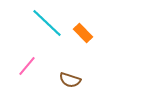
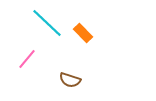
pink line: moved 7 px up
